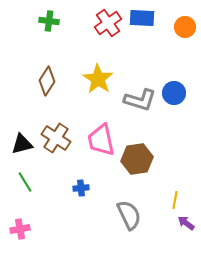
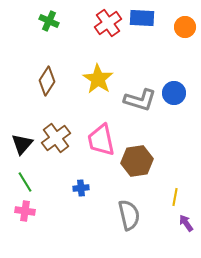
green cross: rotated 18 degrees clockwise
brown cross: rotated 20 degrees clockwise
black triangle: rotated 35 degrees counterclockwise
brown hexagon: moved 2 px down
yellow line: moved 3 px up
gray semicircle: rotated 12 degrees clockwise
purple arrow: rotated 18 degrees clockwise
pink cross: moved 5 px right, 18 px up; rotated 18 degrees clockwise
